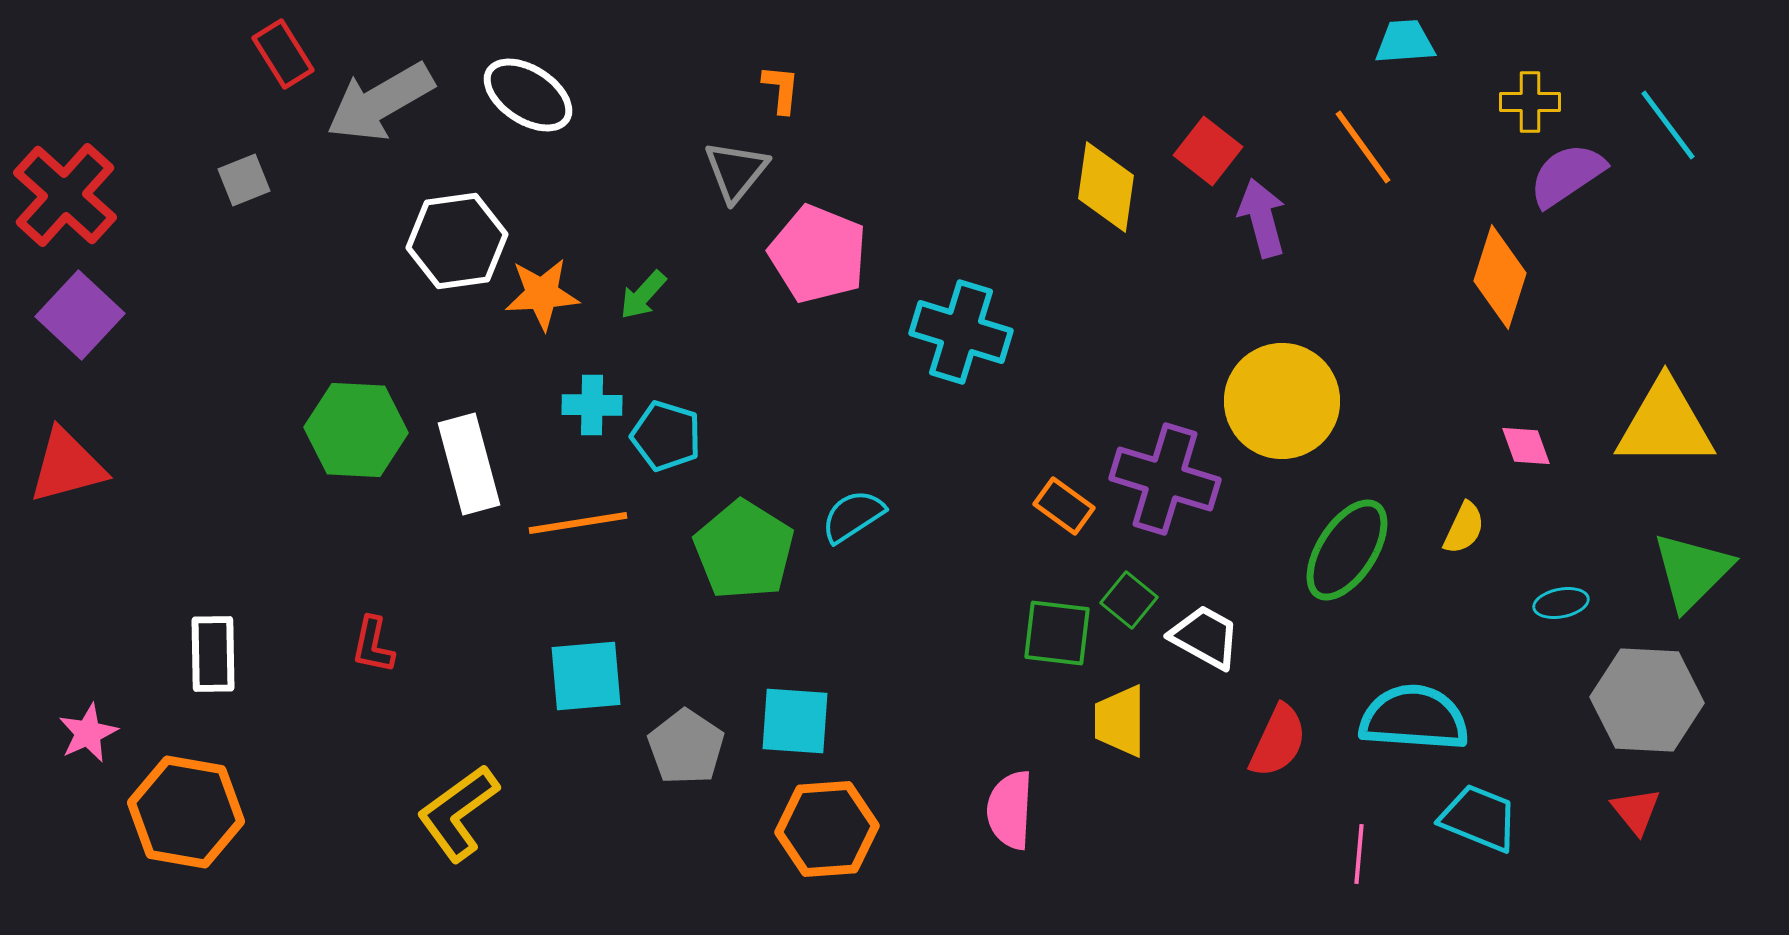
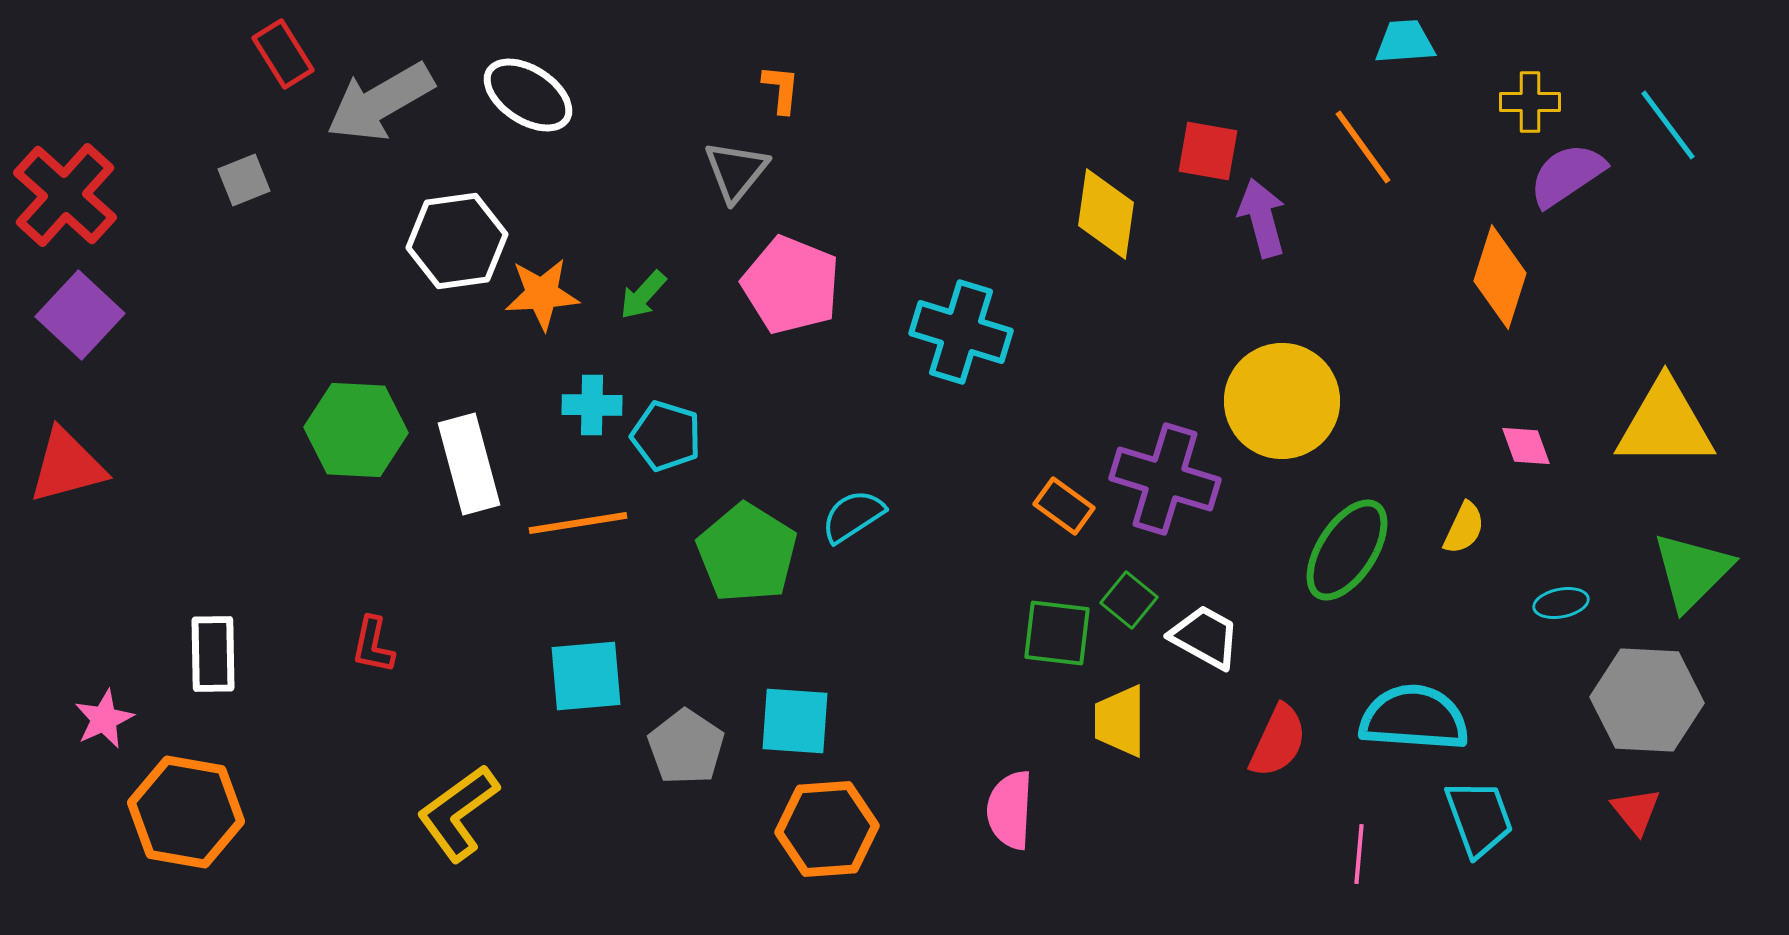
red square at (1208, 151): rotated 28 degrees counterclockwise
yellow diamond at (1106, 187): moved 27 px down
pink pentagon at (818, 254): moved 27 px left, 31 px down
green pentagon at (744, 550): moved 3 px right, 3 px down
pink star at (88, 733): moved 16 px right, 14 px up
cyan trapezoid at (1479, 818): rotated 48 degrees clockwise
